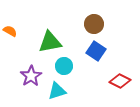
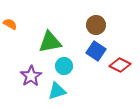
brown circle: moved 2 px right, 1 px down
orange semicircle: moved 7 px up
red diamond: moved 16 px up
